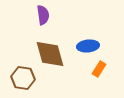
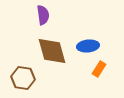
brown diamond: moved 2 px right, 3 px up
